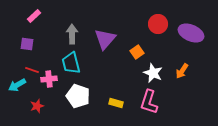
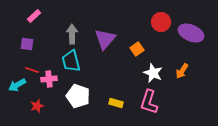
red circle: moved 3 px right, 2 px up
orange square: moved 3 px up
cyan trapezoid: moved 2 px up
